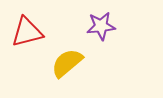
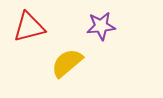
red triangle: moved 2 px right, 5 px up
